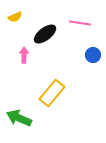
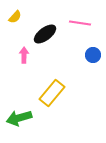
yellow semicircle: rotated 24 degrees counterclockwise
green arrow: rotated 40 degrees counterclockwise
